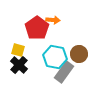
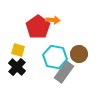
red pentagon: moved 1 px right, 1 px up
black cross: moved 2 px left, 2 px down
